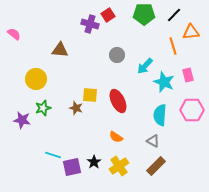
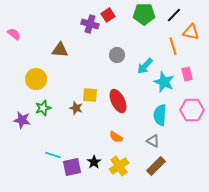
orange triangle: rotated 18 degrees clockwise
pink rectangle: moved 1 px left, 1 px up
